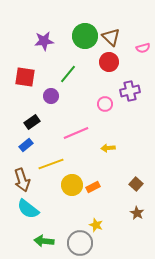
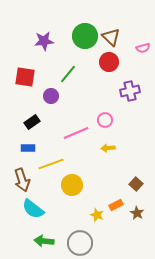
pink circle: moved 16 px down
blue rectangle: moved 2 px right, 3 px down; rotated 40 degrees clockwise
orange rectangle: moved 23 px right, 18 px down
cyan semicircle: moved 5 px right
yellow star: moved 1 px right, 10 px up
